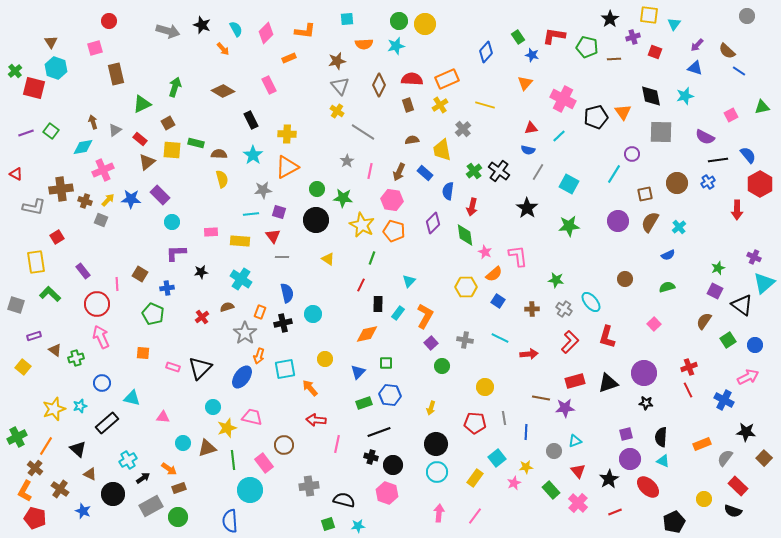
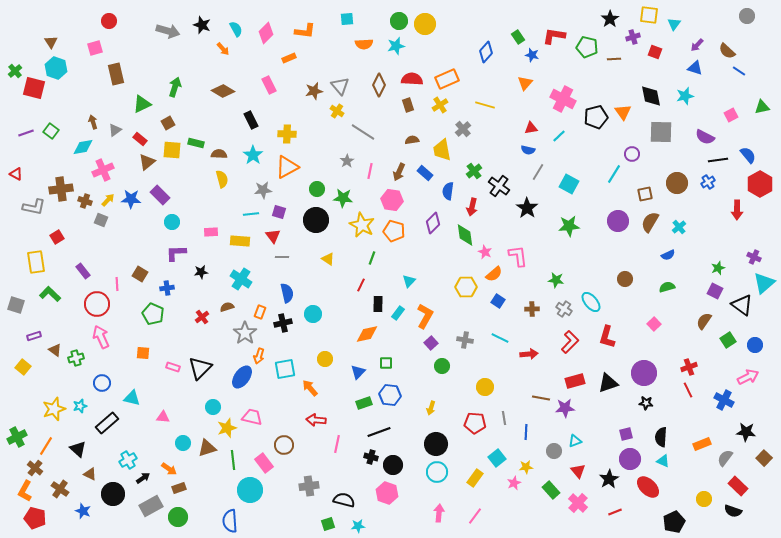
brown star at (337, 61): moved 23 px left, 30 px down
black cross at (499, 171): moved 15 px down
